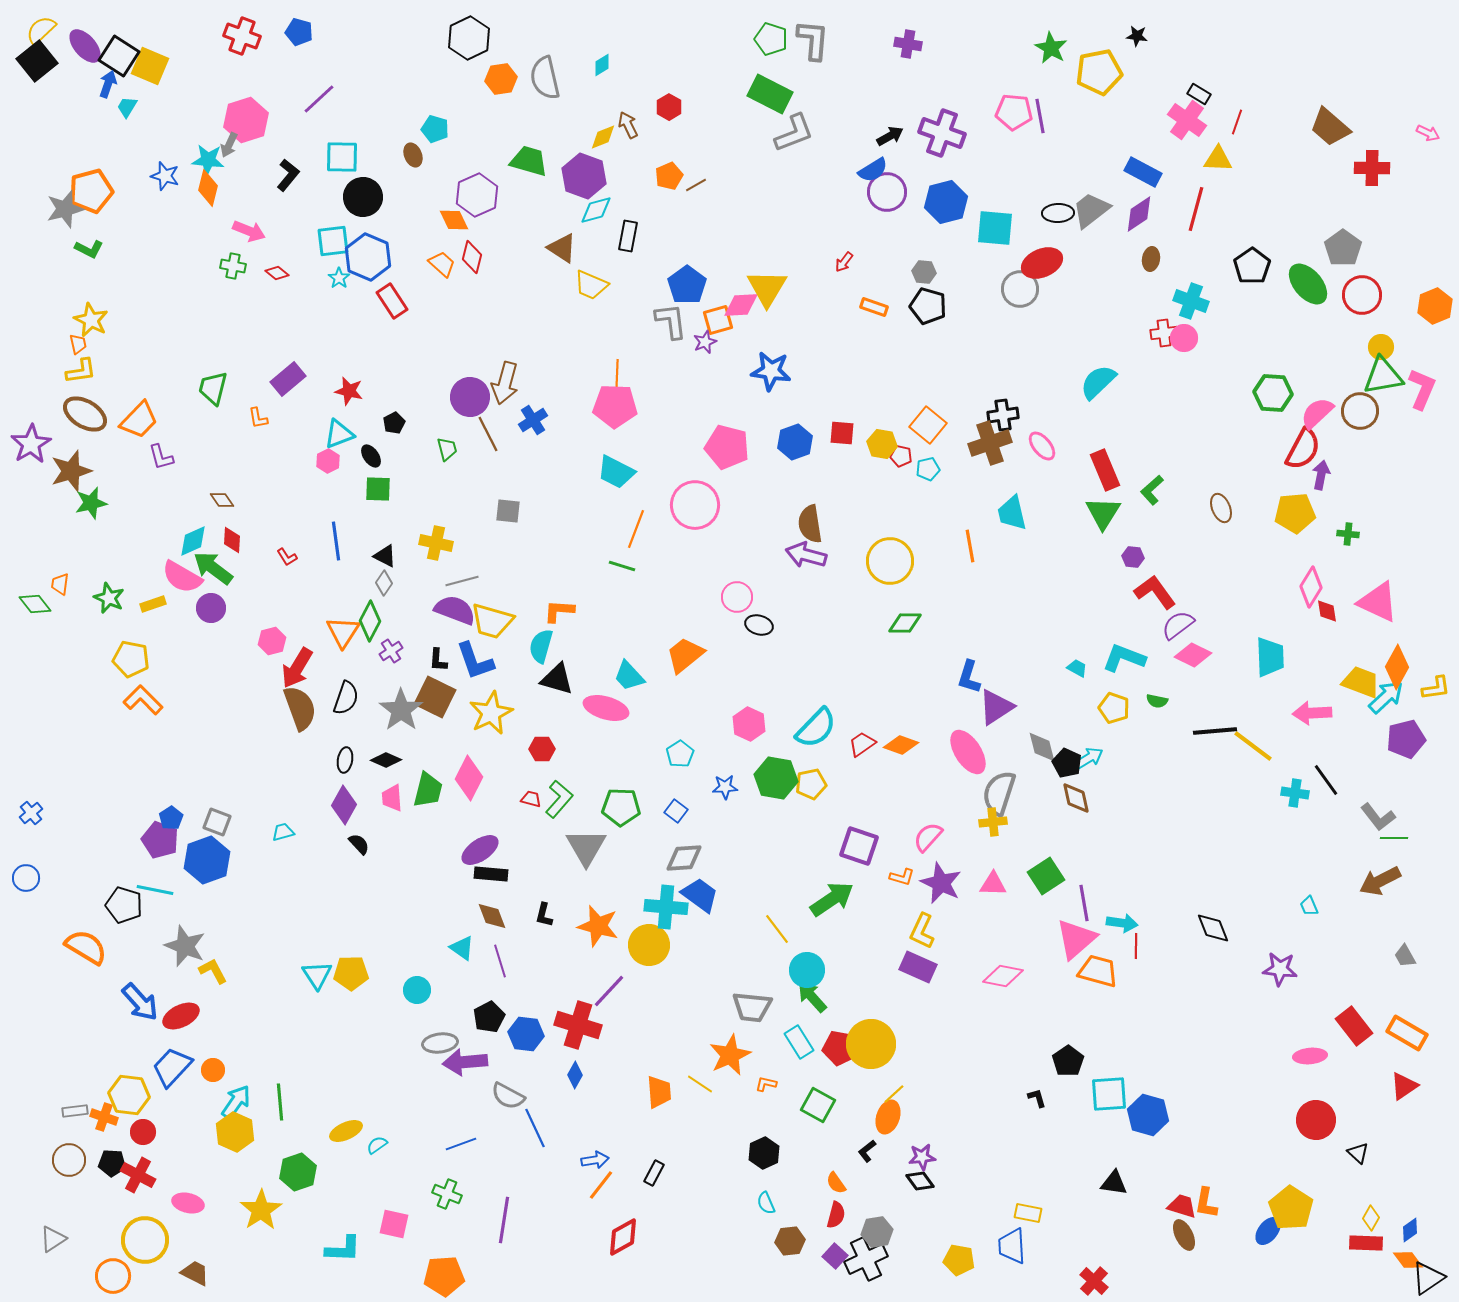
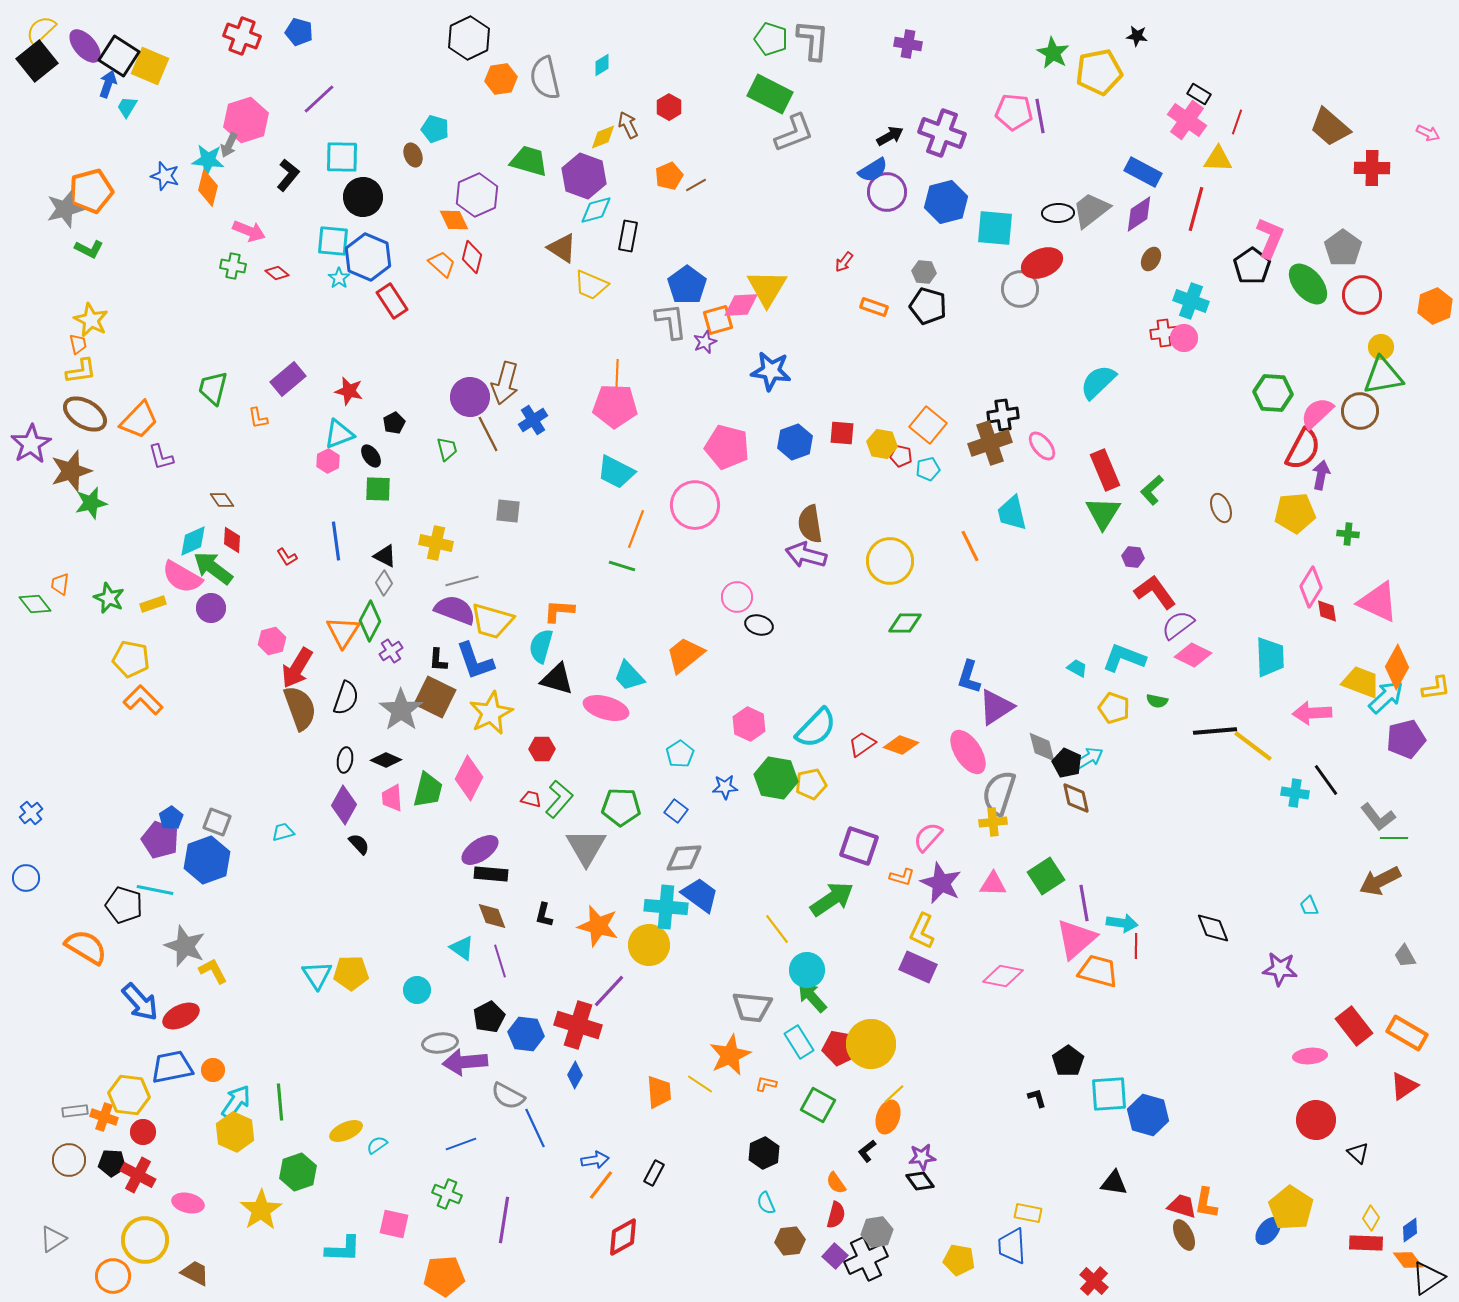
green star at (1051, 48): moved 2 px right, 5 px down
cyan square at (333, 241): rotated 12 degrees clockwise
brown ellipse at (1151, 259): rotated 20 degrees clockwise
pink L-shape at (1422, 389): moved 152 px left, 151 px up
orange line at (970, 546): rotated 16 degrees counterclockwise
blue trapezoid at (172, 1067): rotated 36 degrees clockwise
